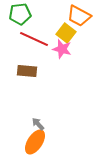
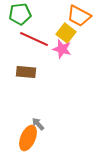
brown rectangle: moved 1 px left, 1 px down
orange ellipse: moved 7 px left, 4 px up; rotated 10 degrees counterclockwise
